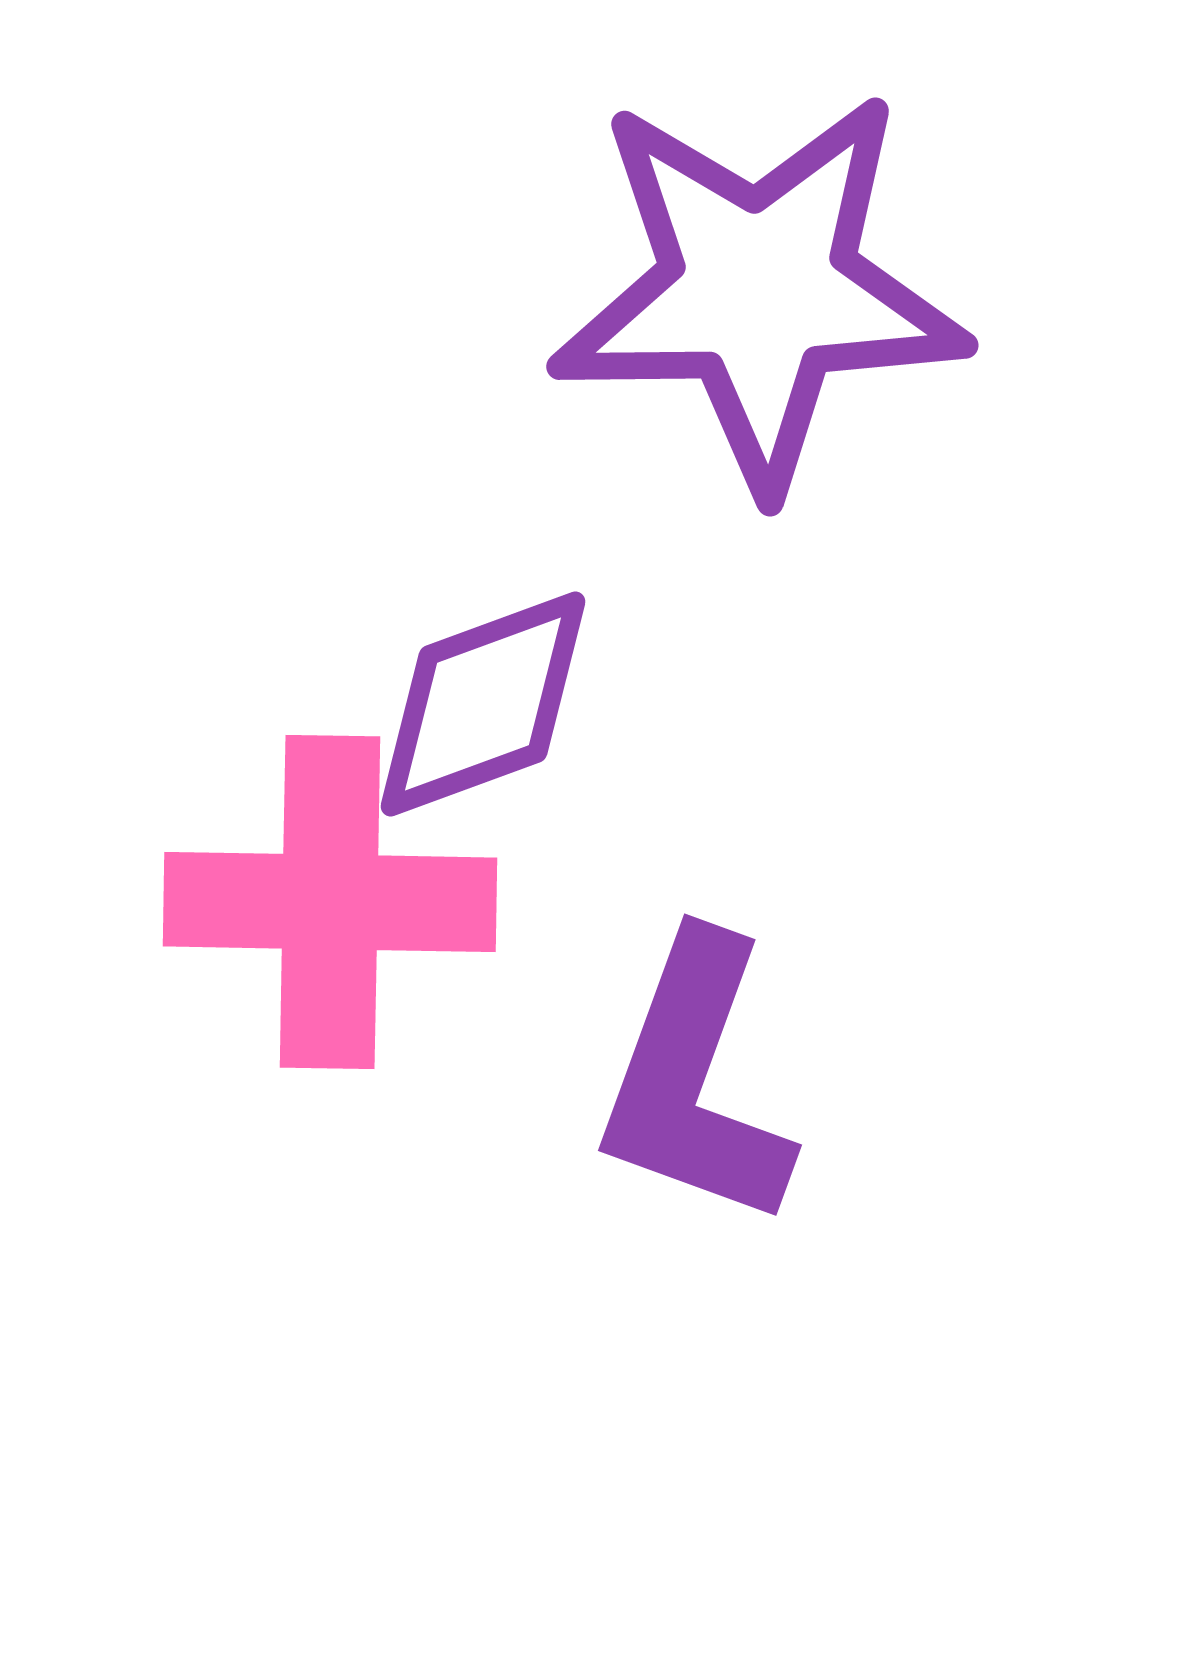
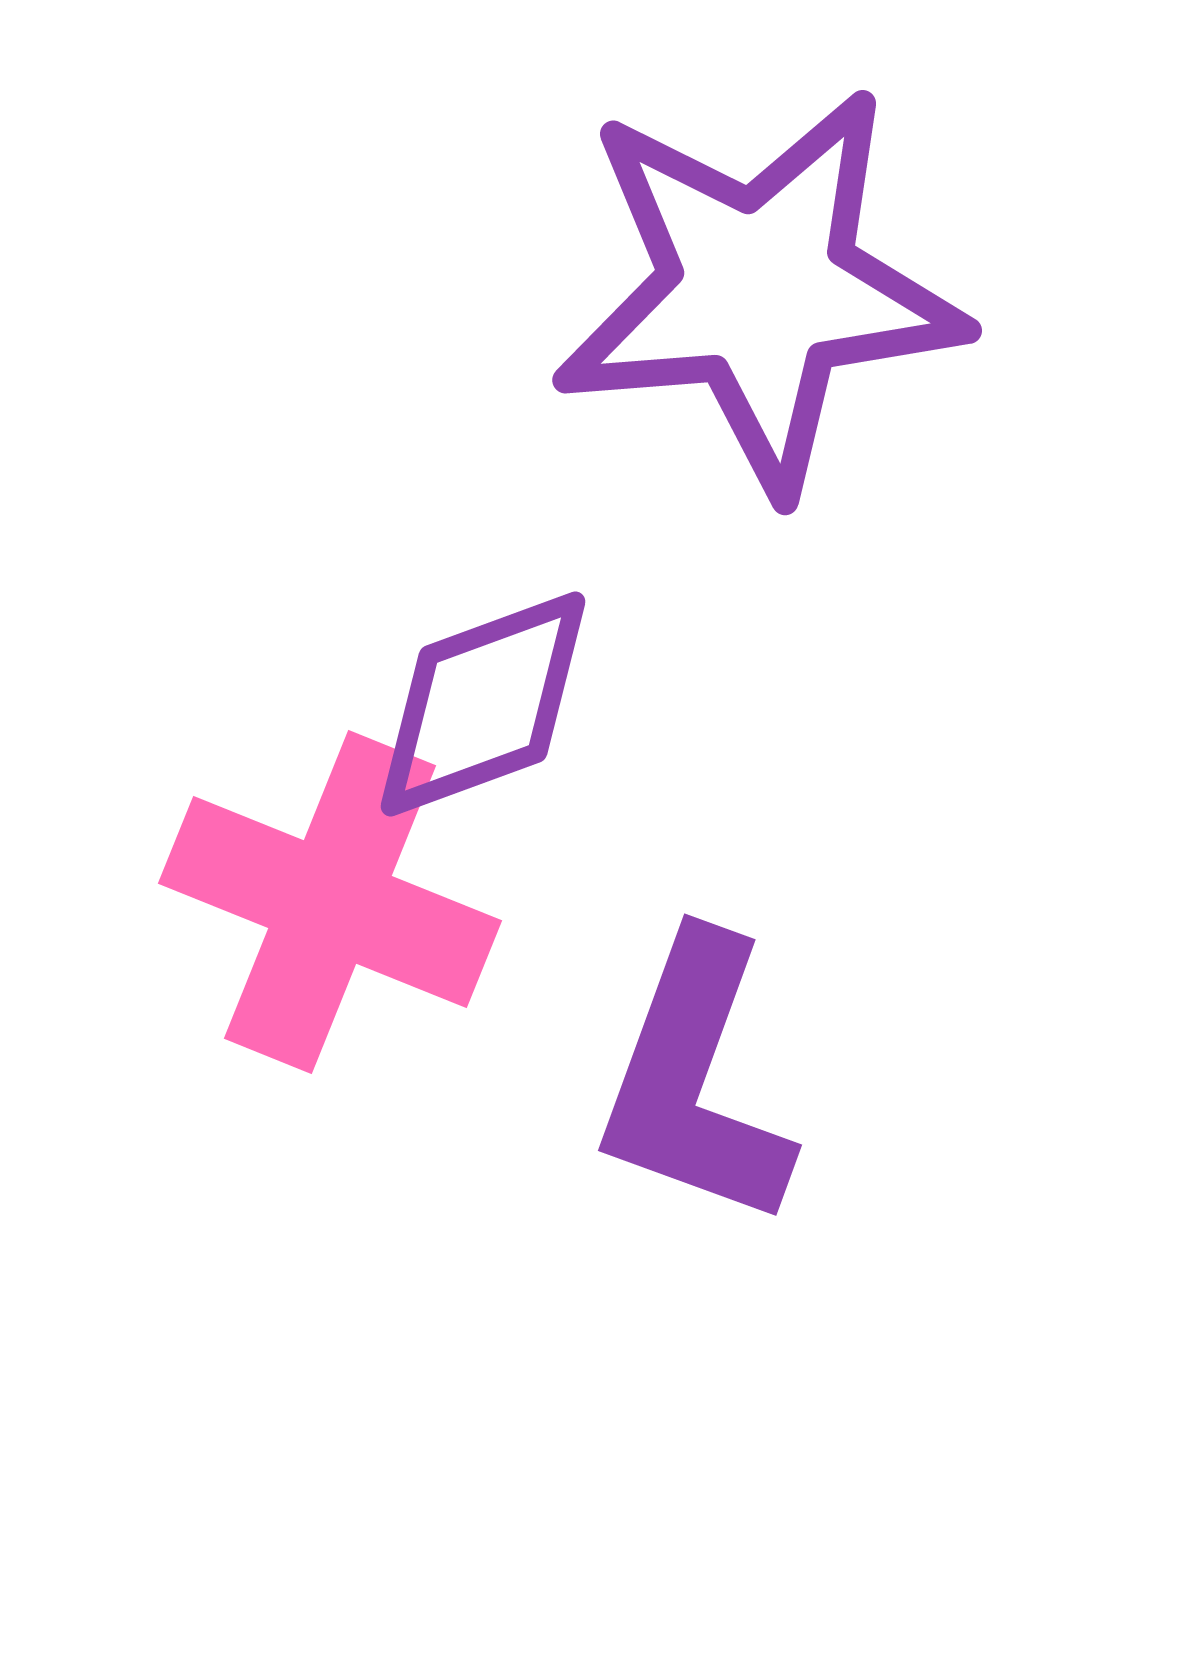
purple star: rotated 4 degrees counterclockwise
pink cross: rotated 21 degrees clockwise
